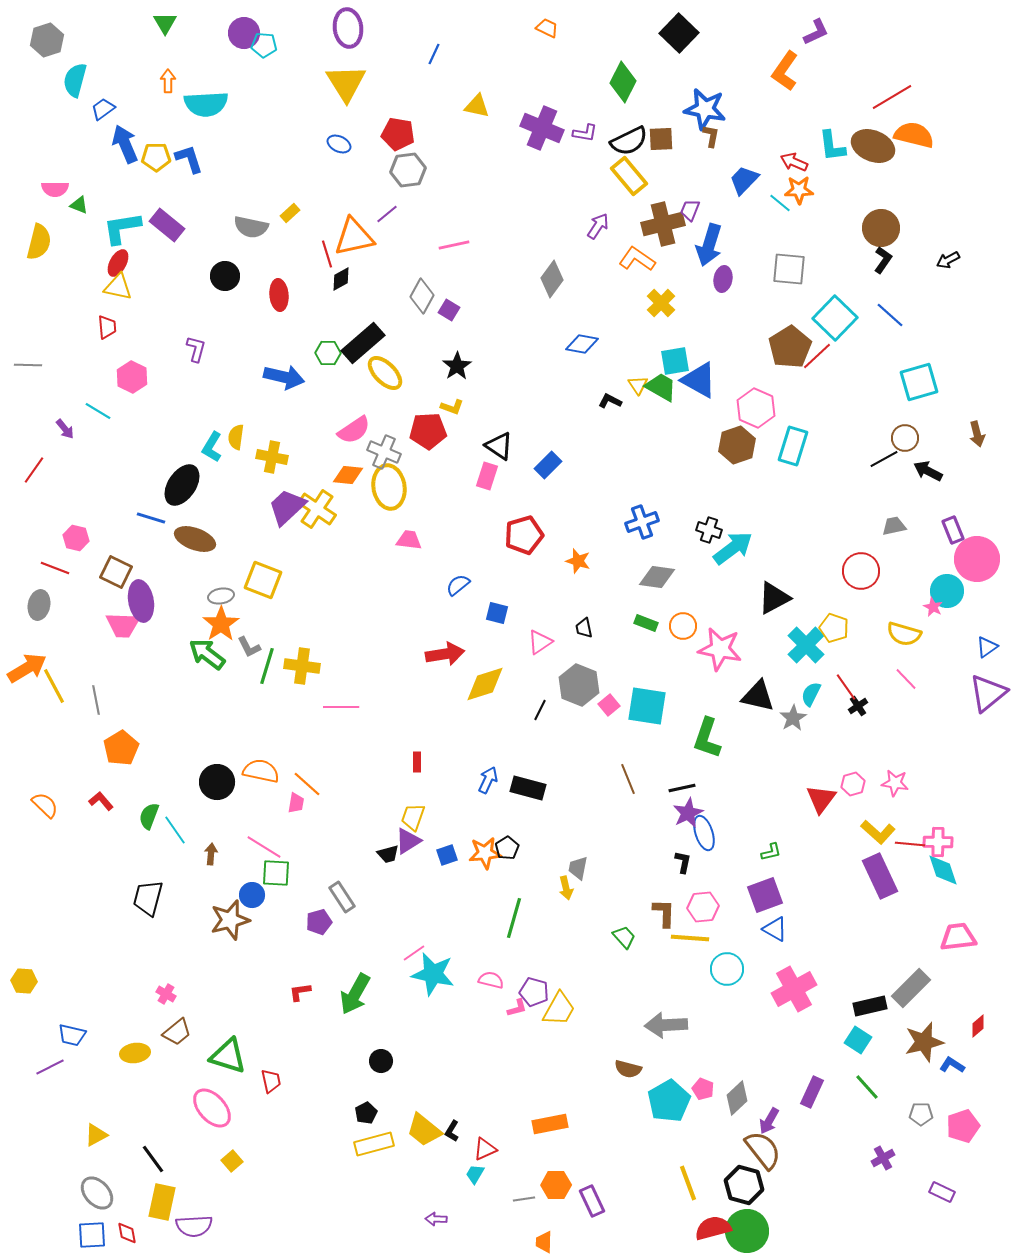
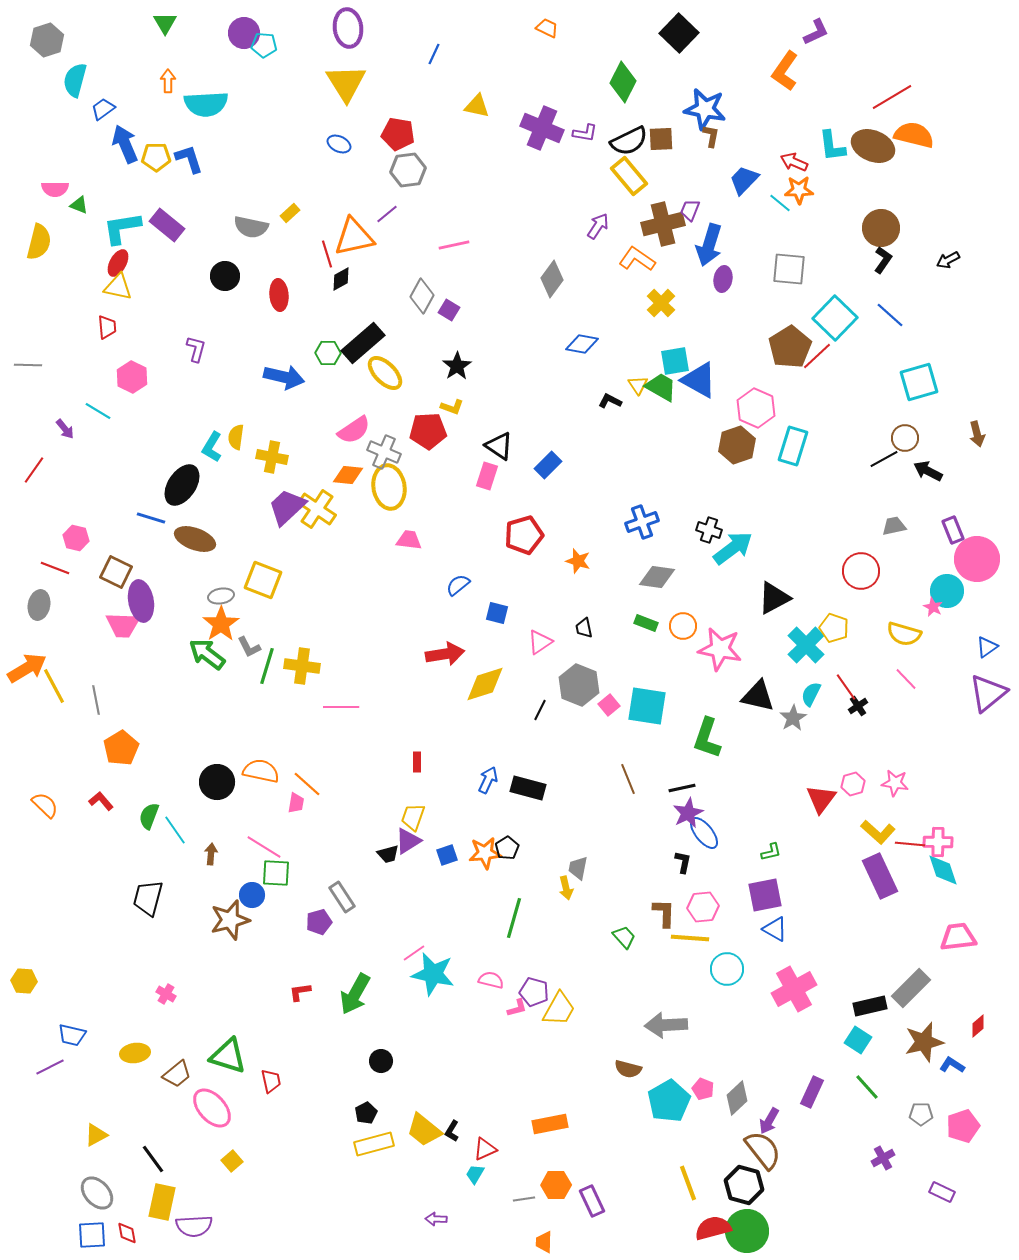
blue ellipse at (704, 833): rotated 20 degrees counterclockwise
purple square at (765, 895): rotated 9 degrees clockwise
brown trapezoid at (177, 1032): moved 42 px down
